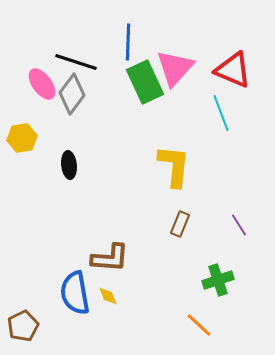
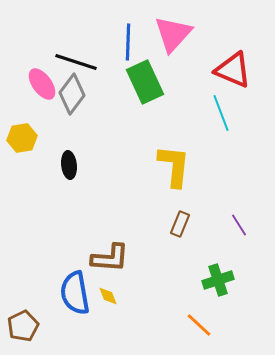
pink triangle: moved 2 px left, 34 px up
